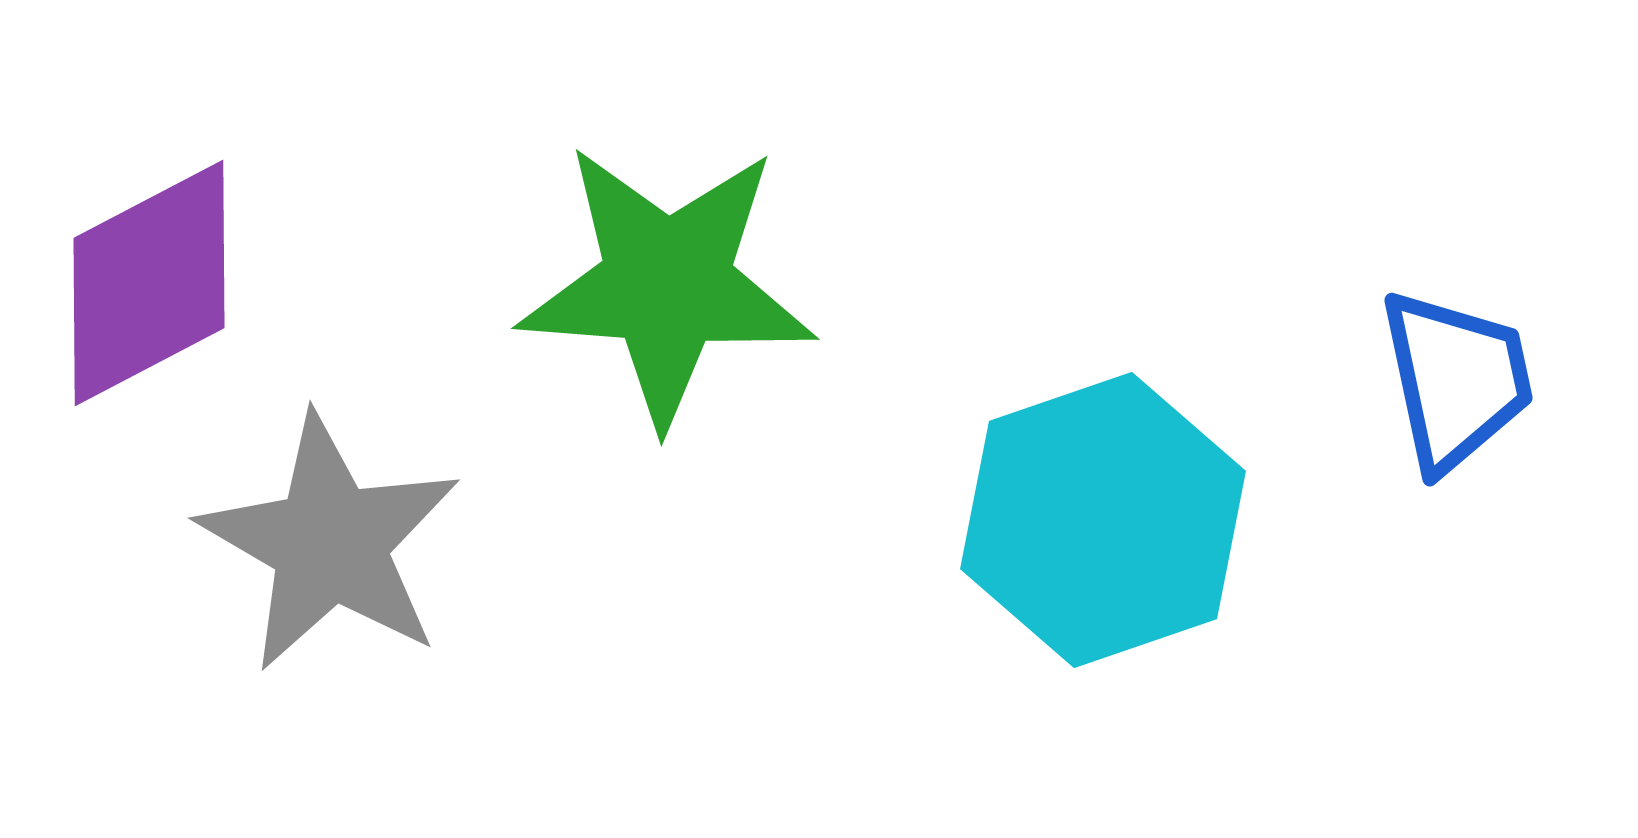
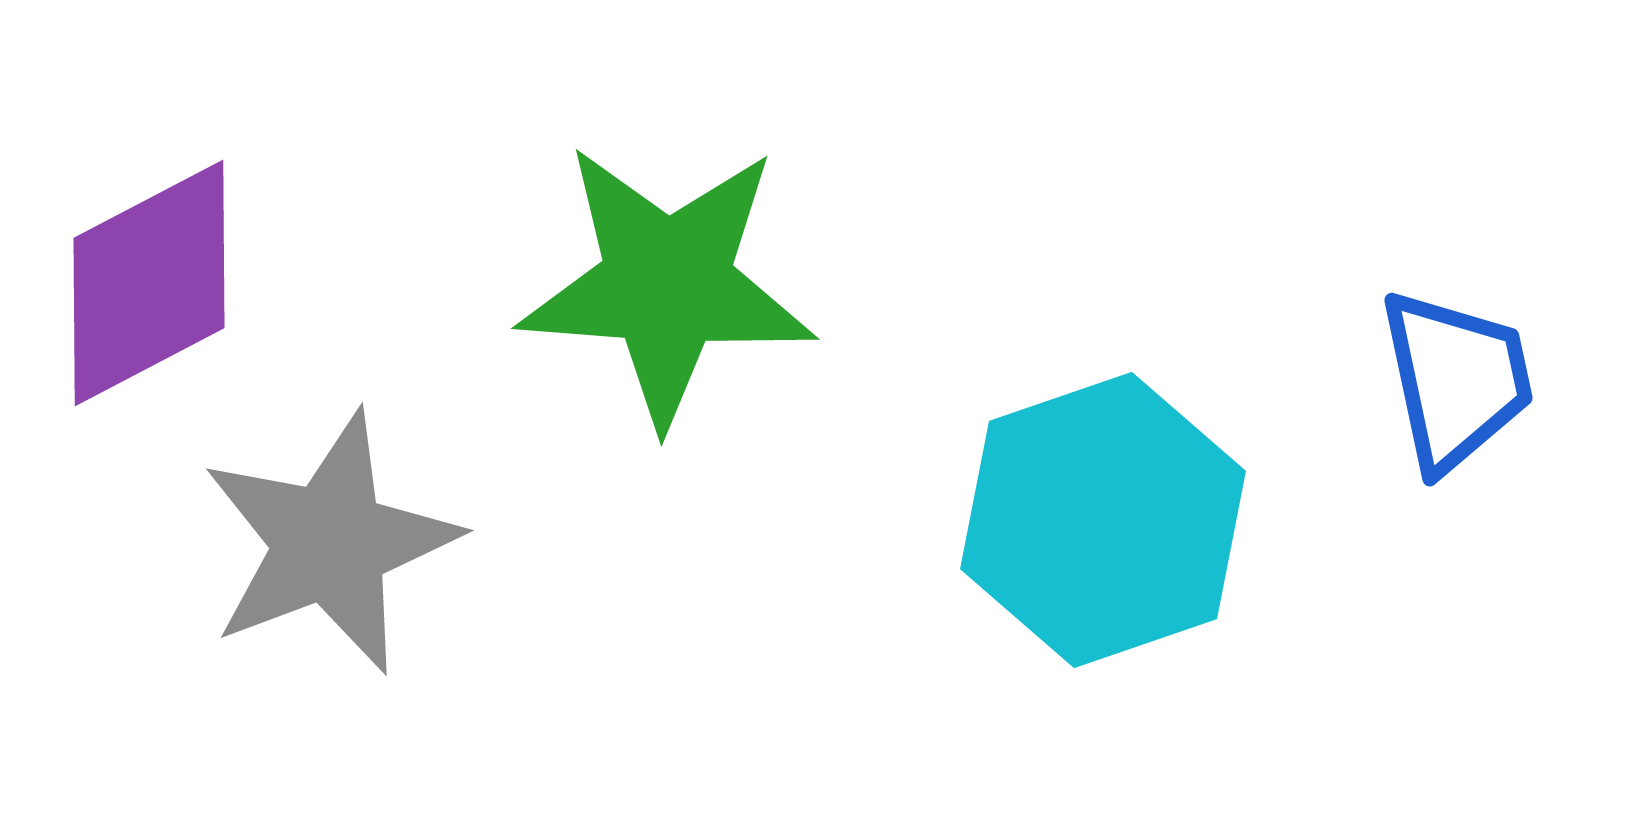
gray star: rotated 21 degrees clockwise
